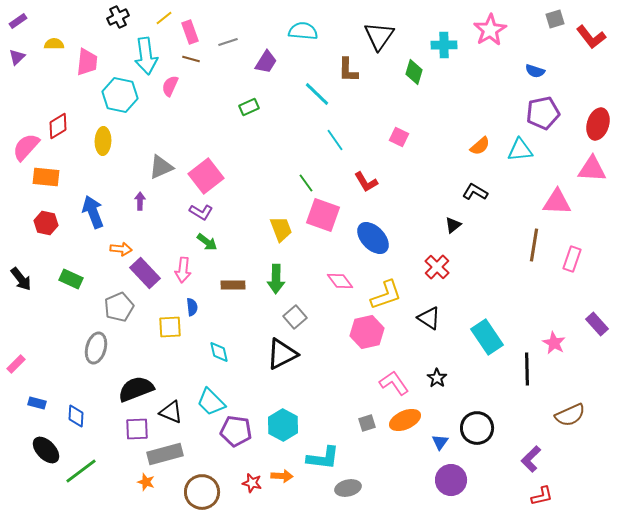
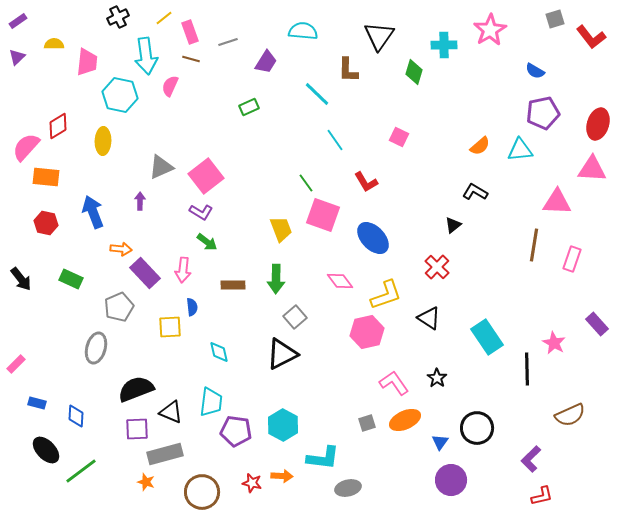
blue semicircle at (535, 71): rotated 12 degrees clockwise
cyan trapezoid at (211, 402): rotated 128 degrees counterclockwise
